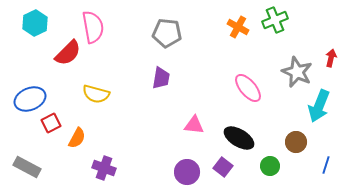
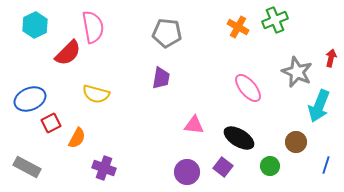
cyan hexagon: moved 2 px down
